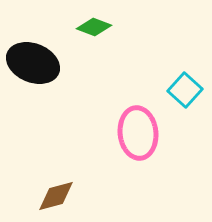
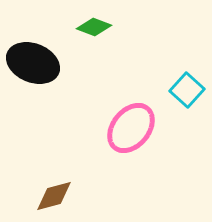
cyan square: moved 2 px right
pink ellipse: moved 7 px left, 5 px up; rotated 45 degrees clockwise
brown diamond: moved 2 px left
